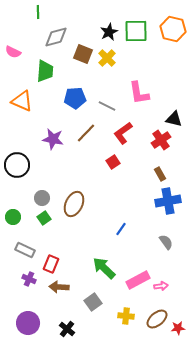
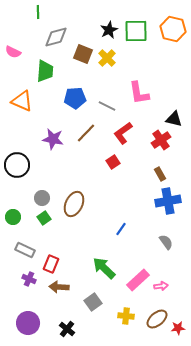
black star at (109, 32): moved 2 px up
pink rectangle at (138, 280): rotated 15 degrees counterclockwise
